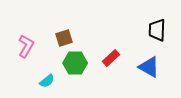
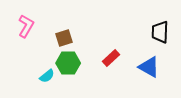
black trapezoid: moved 3 px right, 2 px down
pink L-shape: moved 20 px up
green hexagon: moved 7 px left
cyan semicircle: moved 5 px up
